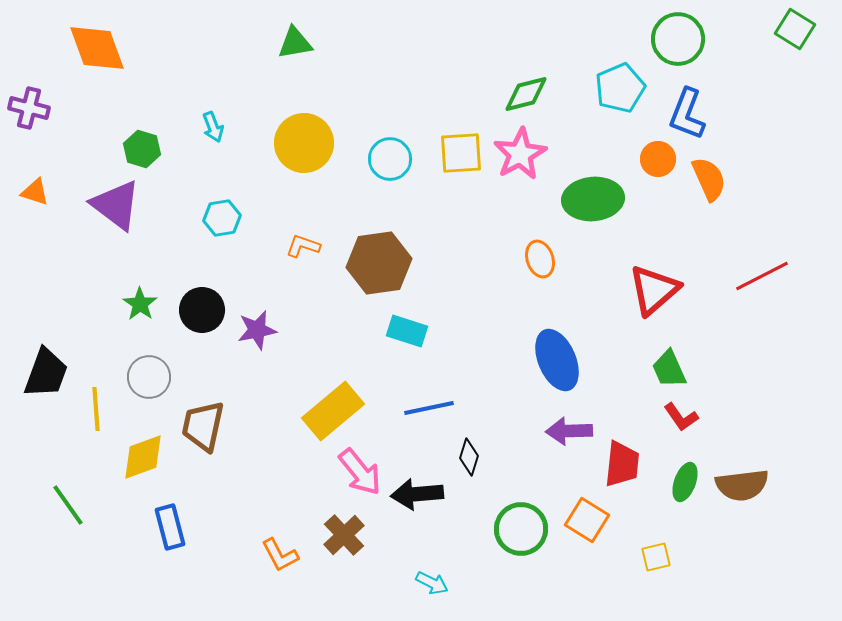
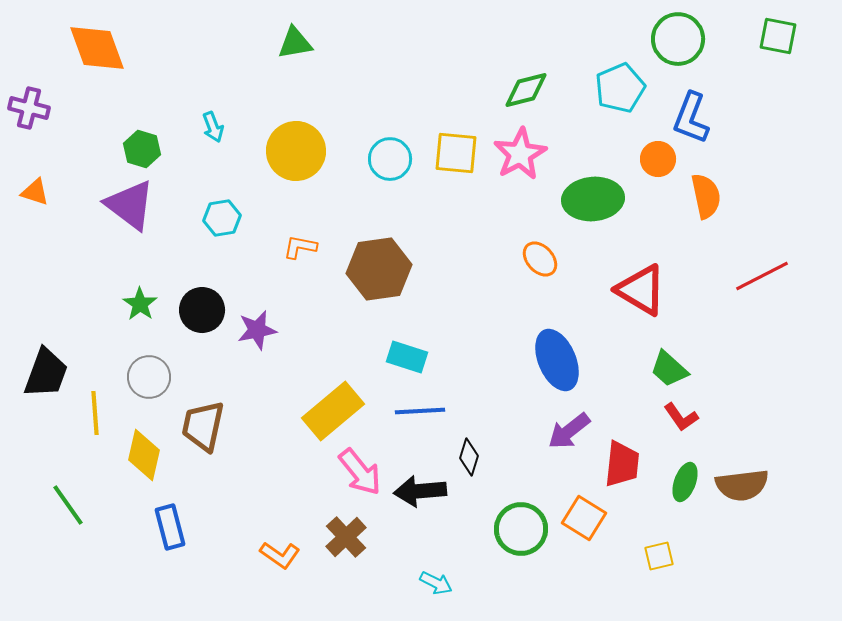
green square at (795, 29): moved 17 px left, 7 px down; rotated 21 degrees counterclockwise
green diamond at (526, 94): moved 4 px up
blue L-shape at (687, 114): moved 4 px right, 4 px down
yellow circle at (304, 143): moved 8 px left, 8 px down
yellow square at (461, 153): moved 5 px left; rotated 9 degrees clockwise
orange semicircle at (709, 179): moved 3 px left, 17 px down; rotated 12 degrees clockwise
purple triangle at (116, 205): moved 14 px right
orange L-shape at (303, 246): moved 3 px left, 1 px down; rotated 8 degrees counterclockwise
orange ellipse at (540, 259): rotated 24 degrees counterclockwise
brown hexagon at (379, 263): moved 6 px down
red triangle at (654, 290): moved 13 px left; rotated 48 degrees counterclockwise
cyan rectangle at (407, 331): moved 26 px down
green trapezoid at (669, 369): rotated 24 degrees counterclockwise
blue line at (429, 408): moved 9 px left, 3 px down; rotated 9 degrees clockwise
yellow line at (96, 409): moved 1 px left, 4 px down
purple arrow at (569, 431): rotated 36 degrees counterclockwise
yellow diamond at (143, 457): moved 1 px right, 2 px up; rotated 57 degrees counterclockwise
black arrow at (417, 494): moved 3 px right, 3 px up
orange square at (587, 520): moved 3 px left, 2 px up
brown cross at (344, 535): moved 2 px right, 2 px down
orange L-shape at (280, 555): rotated 27 degrees counterclockwise
yellow square at (656, 557): moved 3 px right, 1 px up
cyan arrow at (432, 583): moved 4 px right
